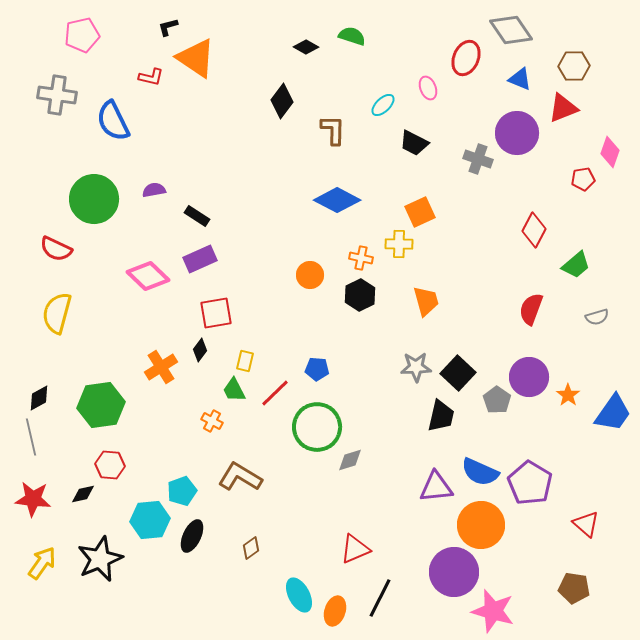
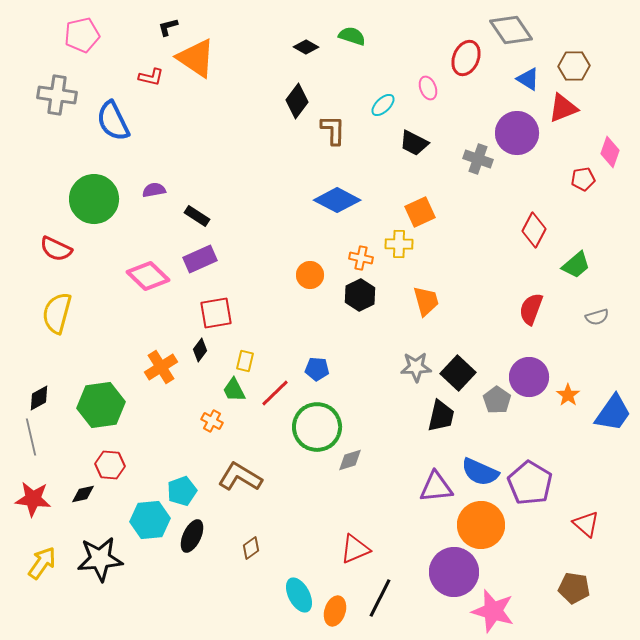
blue triangle at (520, 79): moved 8 px right; rotated 10 degrees clockwise
black diamond at (282, 101): moved 15 px right
black star at (100, 559): rotated 18 degrees clockwise
